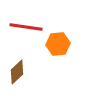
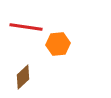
brown diamond: moved 6 px right, 5 px down
